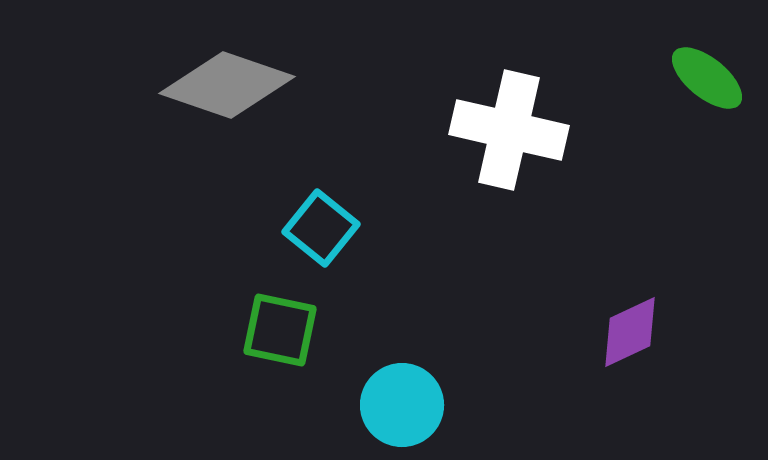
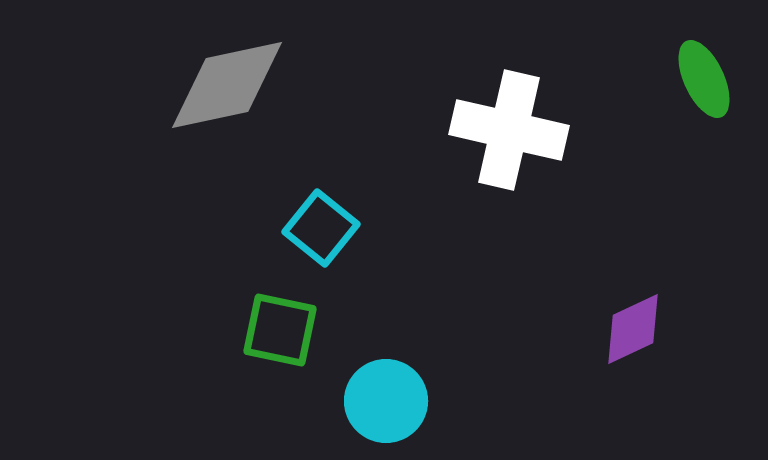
green ellipse: moved 3 px left, 1 px down; rotated 26 degrees clockwise
gray diamond: rotated 31 degrees counterclockwise
purple diamond: moved 3 px right, 3 px up
cyan circle: moved 16 px left, 4 px up
